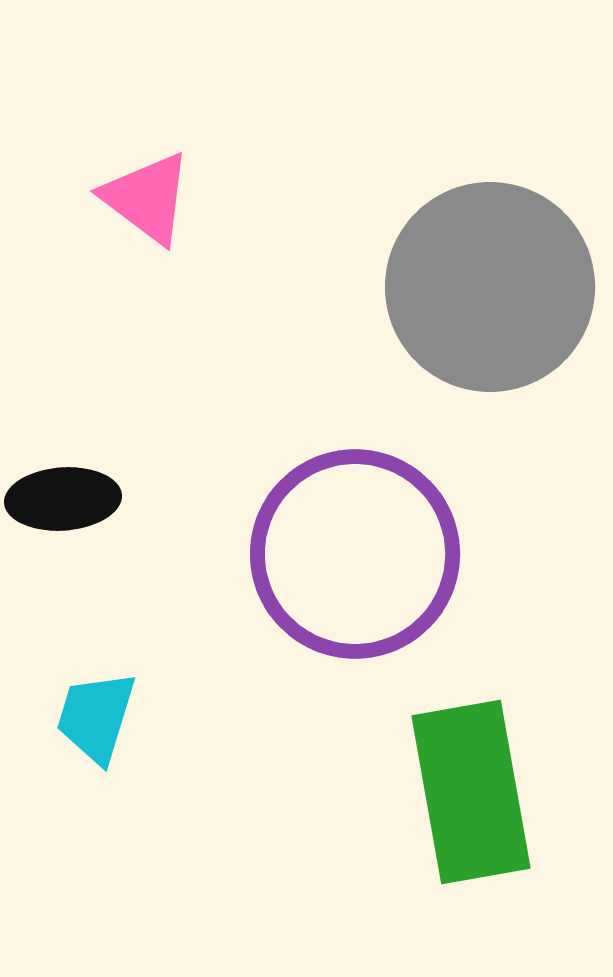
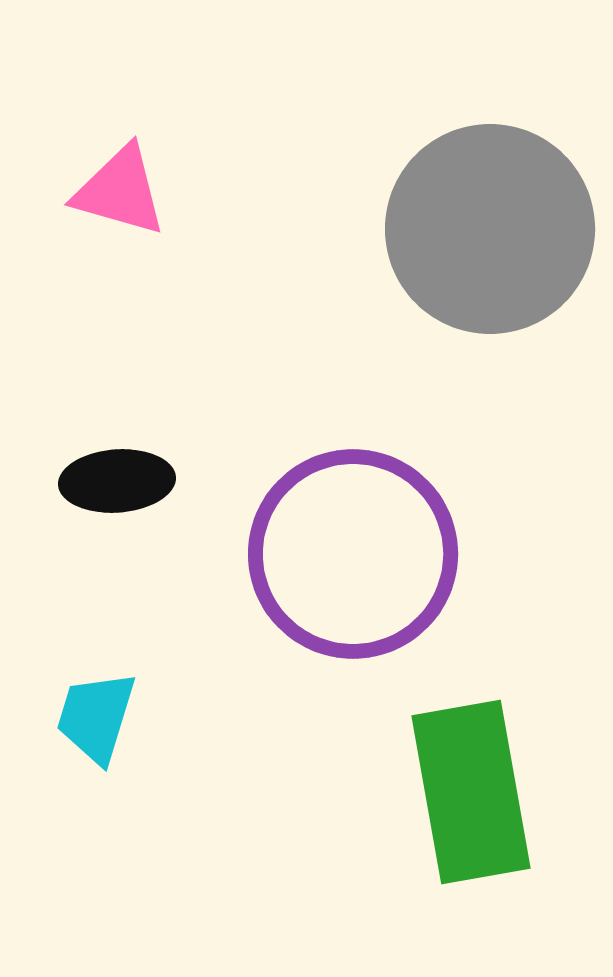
pink triangle: moved 27 px left, 7 px up; rotated 21 degrees counterclockwise
gray circle: moved 58 px up
black ellipse: moved 54 px right, 18 px up
purple circle: moved 2 px left
